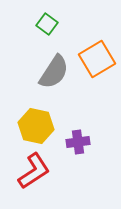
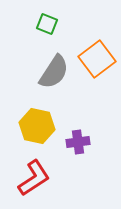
green square: rotated 15 degrees counterclockwise
orange square: rotated 6 degrees counterclockwise
yellow hexagon: moved 1 px right
red L-shape: moved 7 px down
